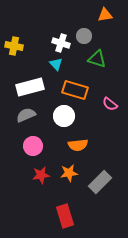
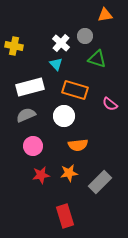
gray circle: moved 1 px right
white cross: rotated 24 degrees clockwise
